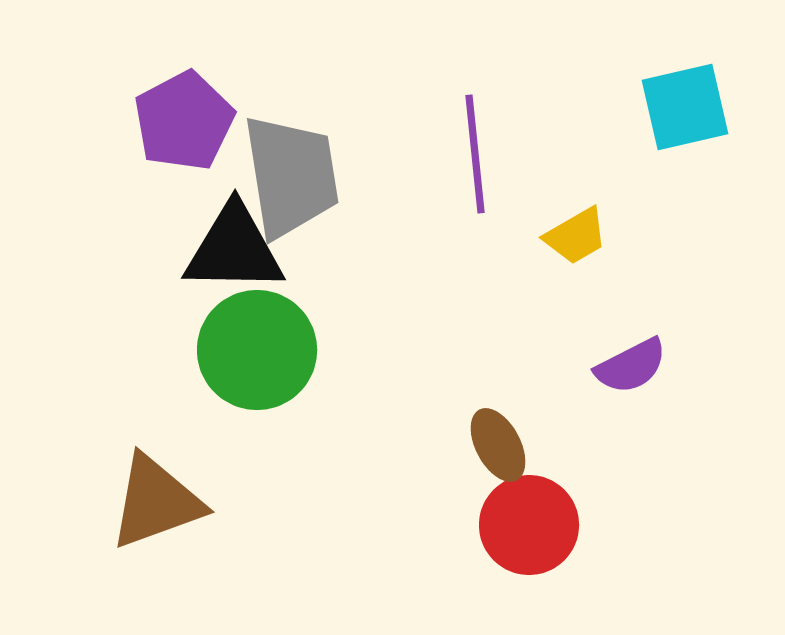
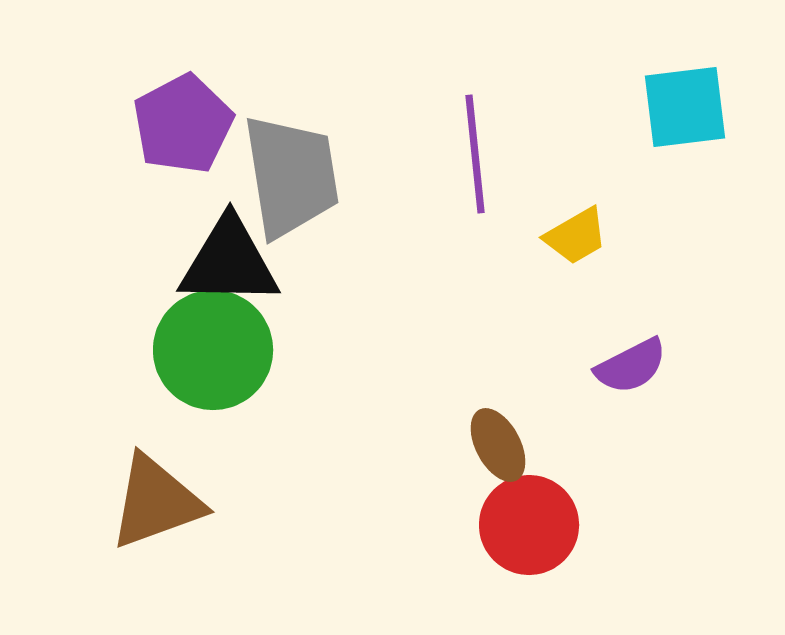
cyan square: rotated 6 degrees clockwise
purple pentagon: moved 1 px left, 3 px down
black triangle: moved 5 px left, 13 px down
green circle: moved 44 px left
